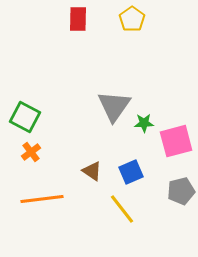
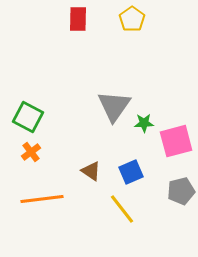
green square: moved 3 px right
brown triangle: moved 1 px left
